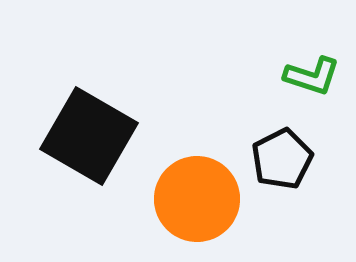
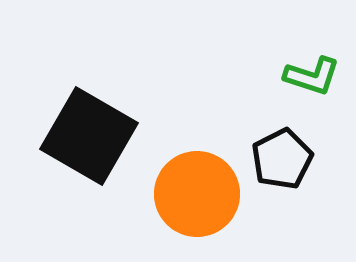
orange circle: moved 5 px up
